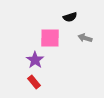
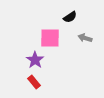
black semicircle: rotated 16 degrees counterclockwise
